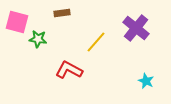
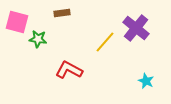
yellow line: moved 9 px right
